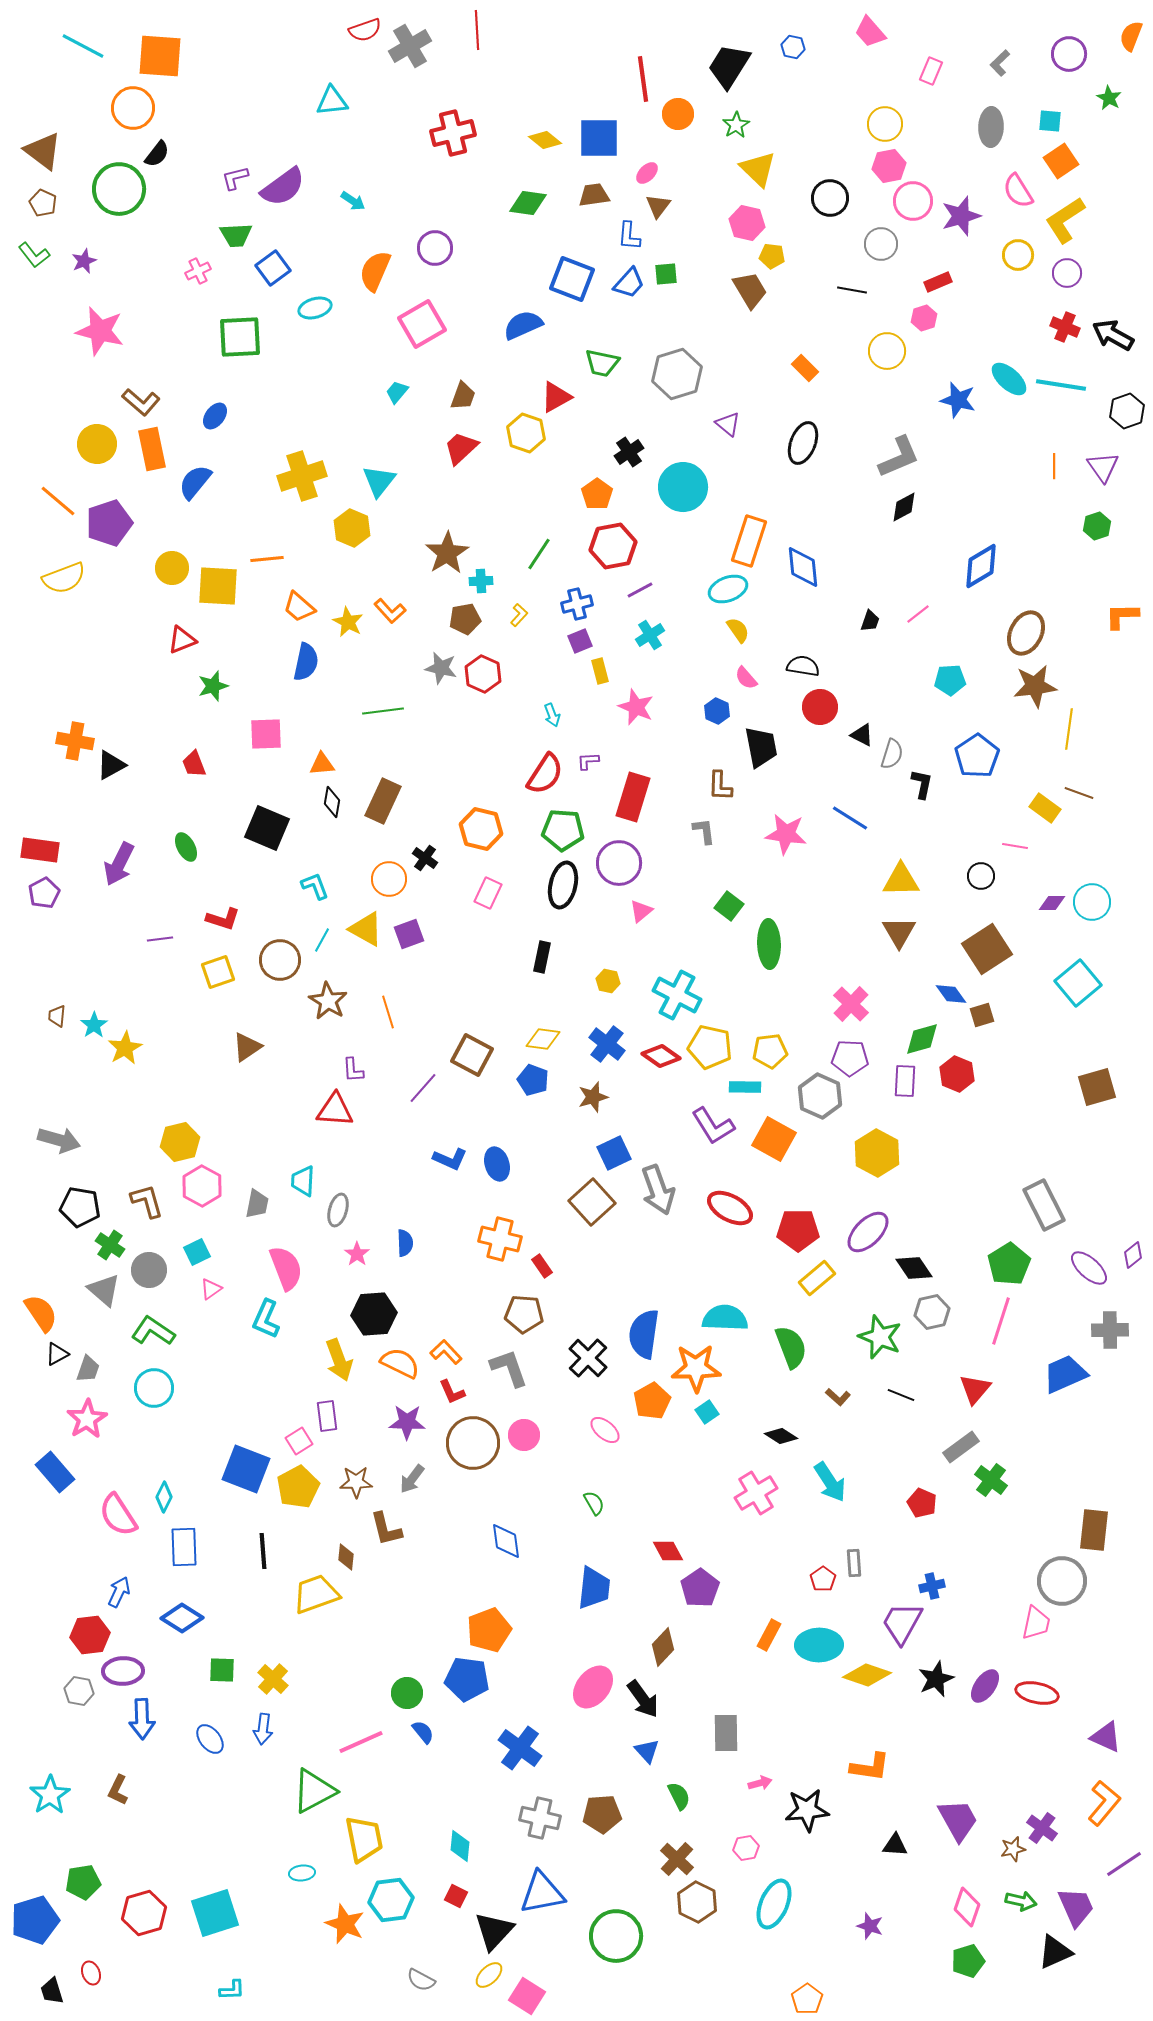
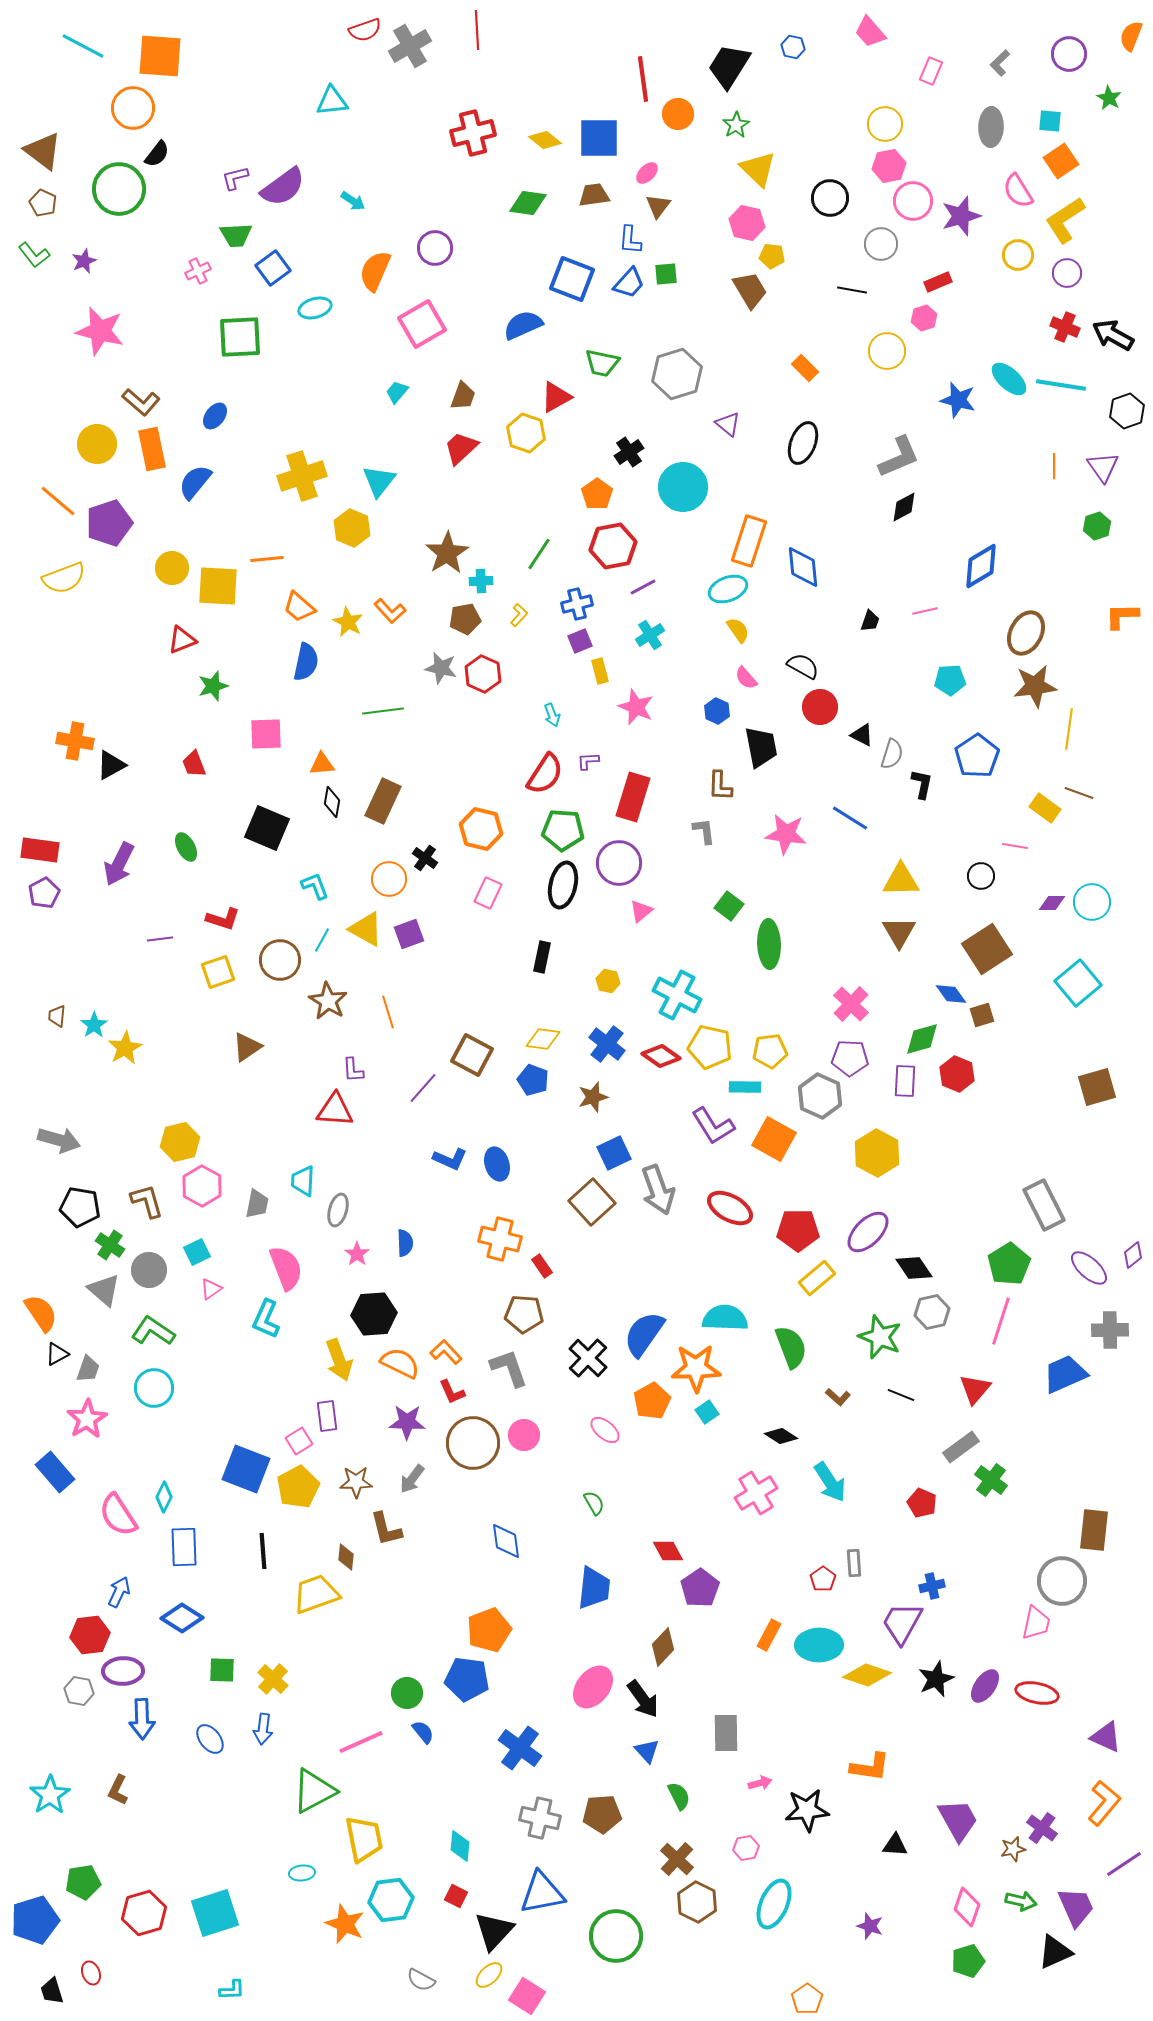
red cross at (453, 133): moved 20 px right
blue L-shape at (629, 236): moved 1 px right, 4 px down
purple line at (640, 590): moved 3 px right, 3 px up
pink line at (918, 614): moved 7 px right, 3 px up; rotated 25 degrees clockwise
black semicircle at (803, 666): rotated 20 degrees clockwise
blue semicircle at (644, 1334): rotated 27 degrees clockwise
